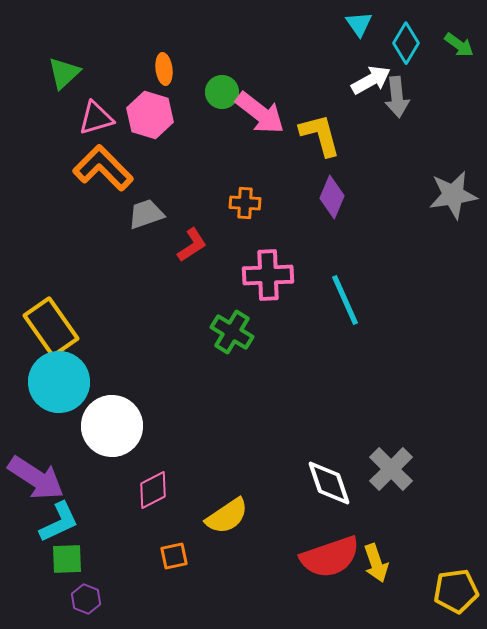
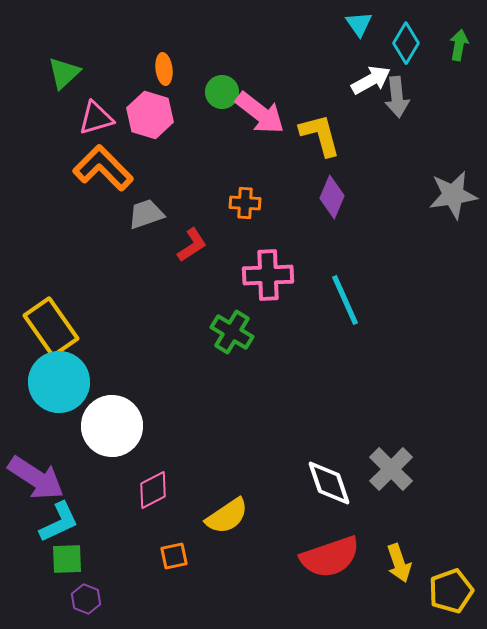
green arrow: rotated 116 degrees counterclockwise
yellow arrow: moved 23 px right
yellow pentagon: moved 5 px left; rotated 12 degrees counterclockwise
